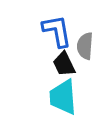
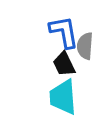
blue L-shape: moved 7 px right, 1 px down
